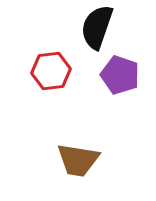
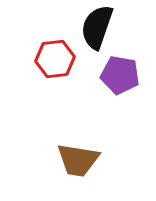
red hexagon: moved 4 px right, 12 px up
purple pentagon: rotated 9 degrees counterclockwise
